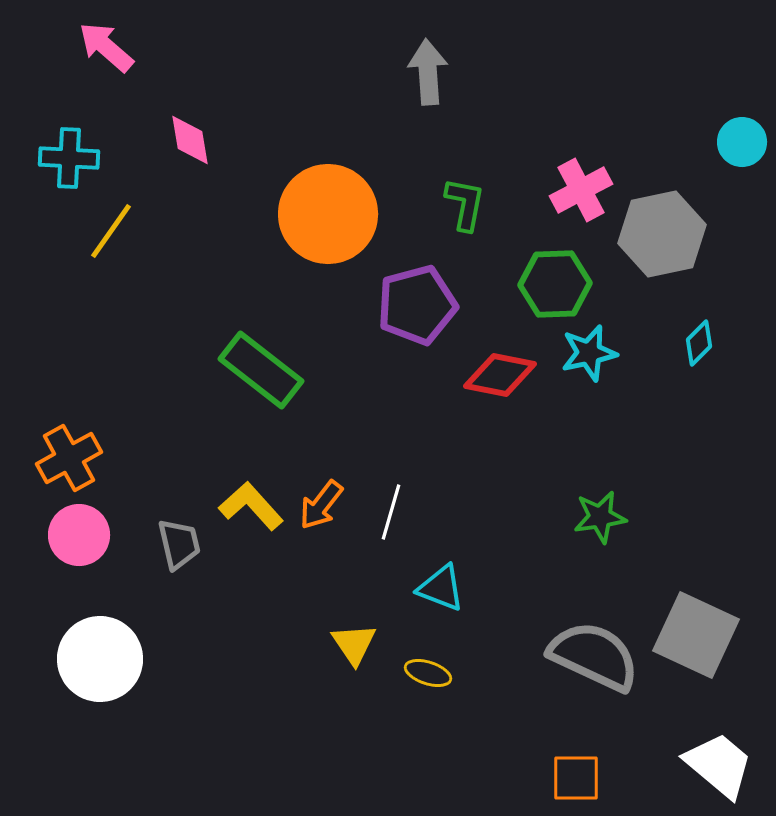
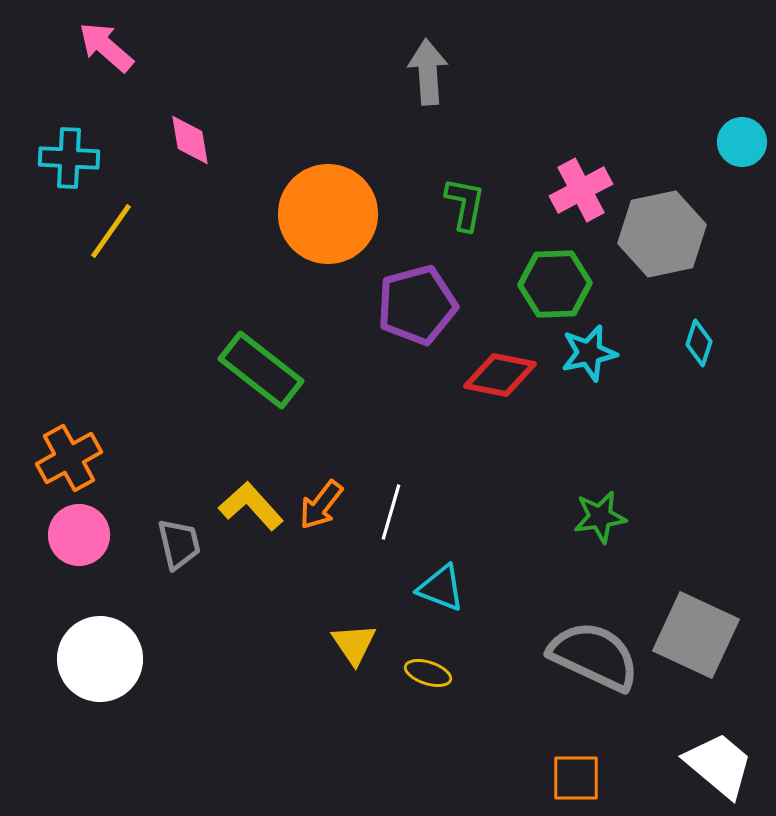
cyan diamond: rotated 27 degrees counterclockwise
